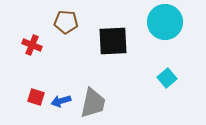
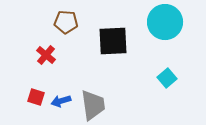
red cross: moved 14 px right, 10 px down; rotated 18 degrees clockwise
gray trapezoid: moved 2 px down; rotated 20 degrees counterclockwise
